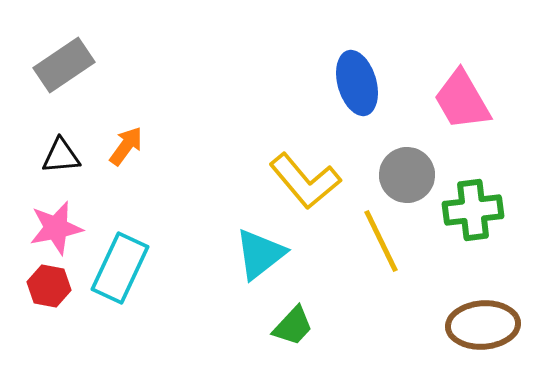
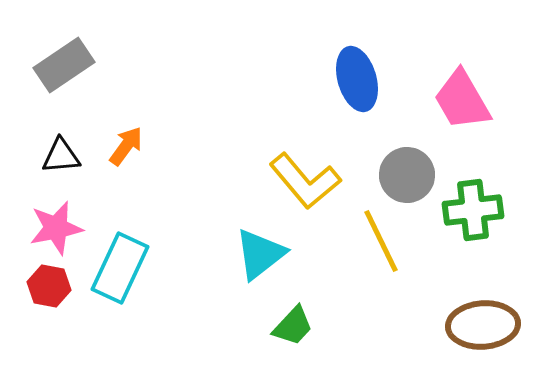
blue ellipse: moved 4 px up
